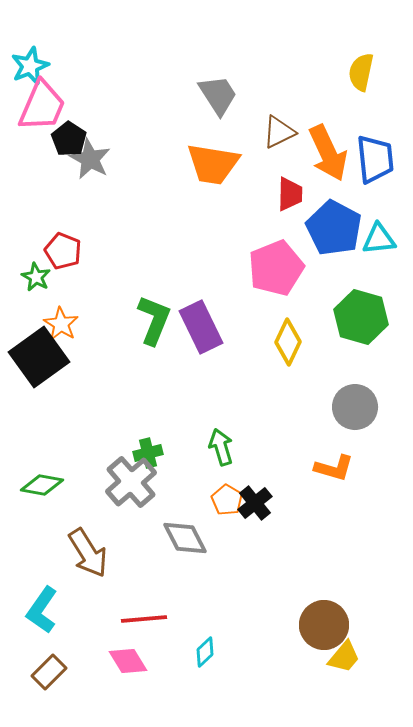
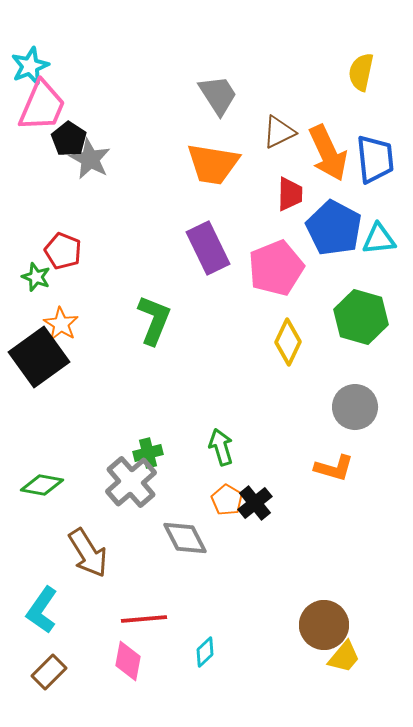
green star: rotated 8 degrees counterclockwise
purple rectangle: moved 7 px right, 79 px up
pink diamond: rotated 42 degrees clockwise
